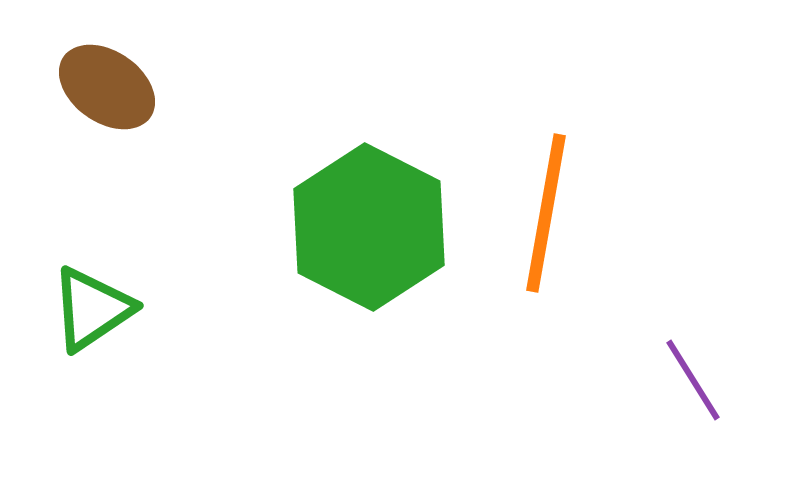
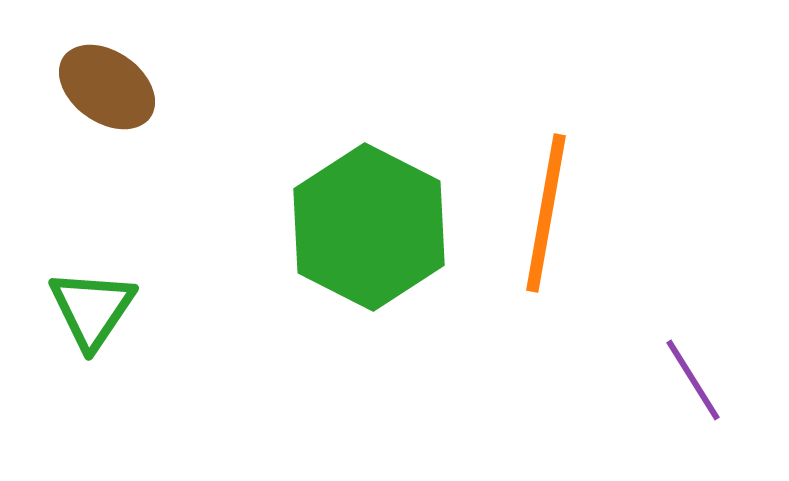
green triangle: rotated 22 degrees counterclockwise
